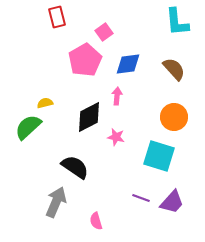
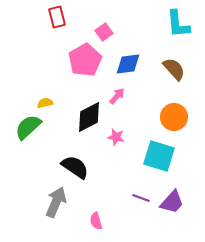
cyan L-shape: moved 1 px right, 2 px down
pink arrow: rotated 36 degrees clockwise
